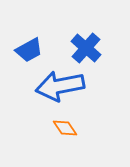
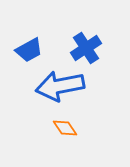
blue cross: rotated 16 degrees clockwise
